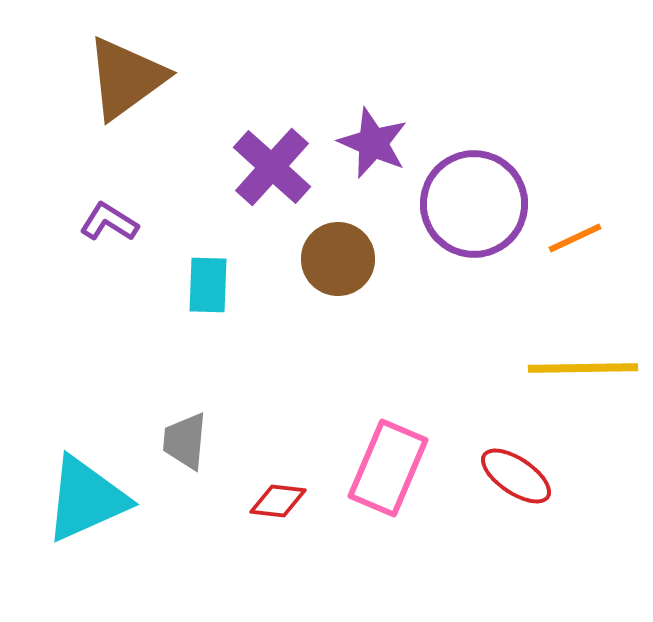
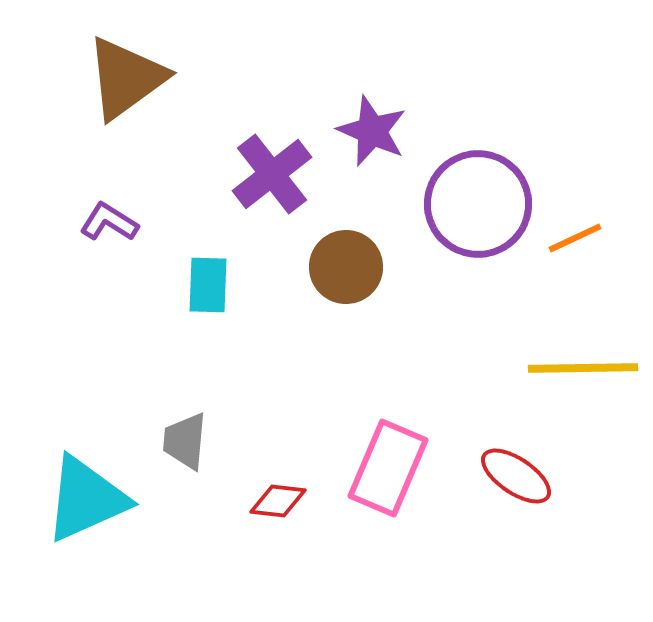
purple star: moved 1 px left, 12 px up
purple cross: moved 7 px down; rotated 10 degrees clockwise
purple circle: moved 4 px right
brown circle: moved 8 px right, 8 px down
